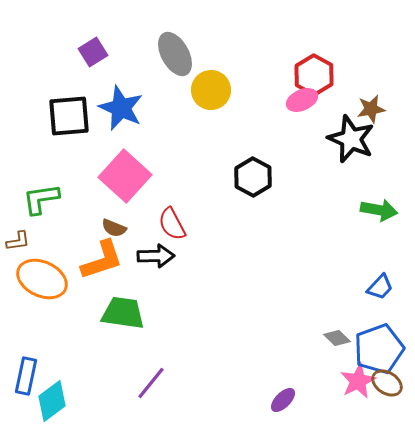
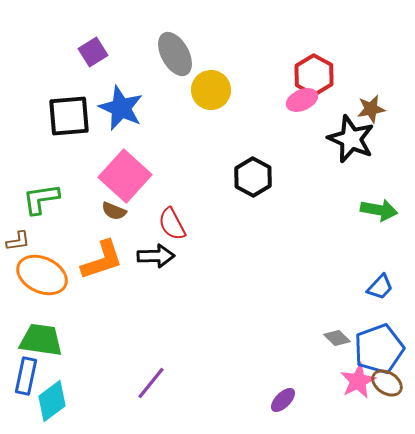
brown semicircle: moved 17 px up
orange ellipse: moved 4 px up
green trapezoid: moved 82 px left, 27 px down
